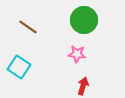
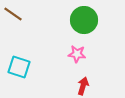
brown line: moved 15 px left, 13 px up
cyan square: rotated 15 degrees counterclockwise
